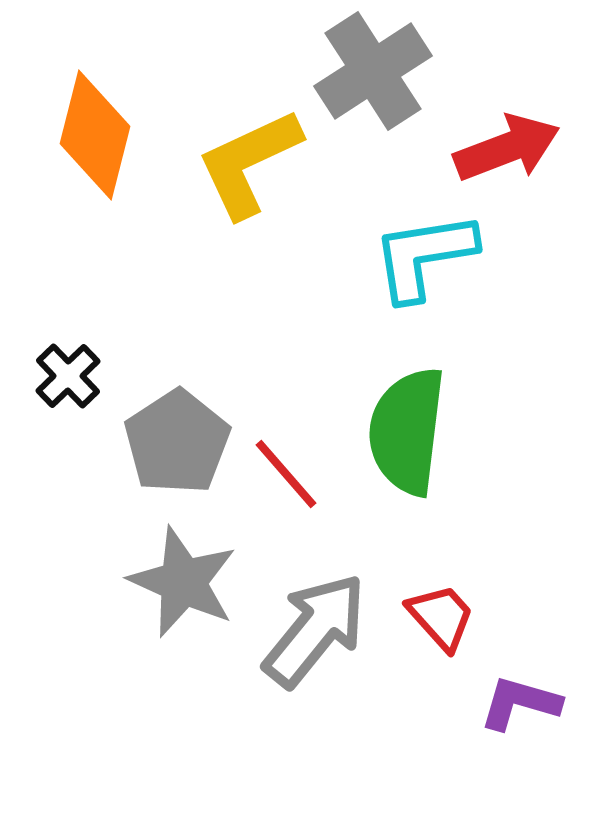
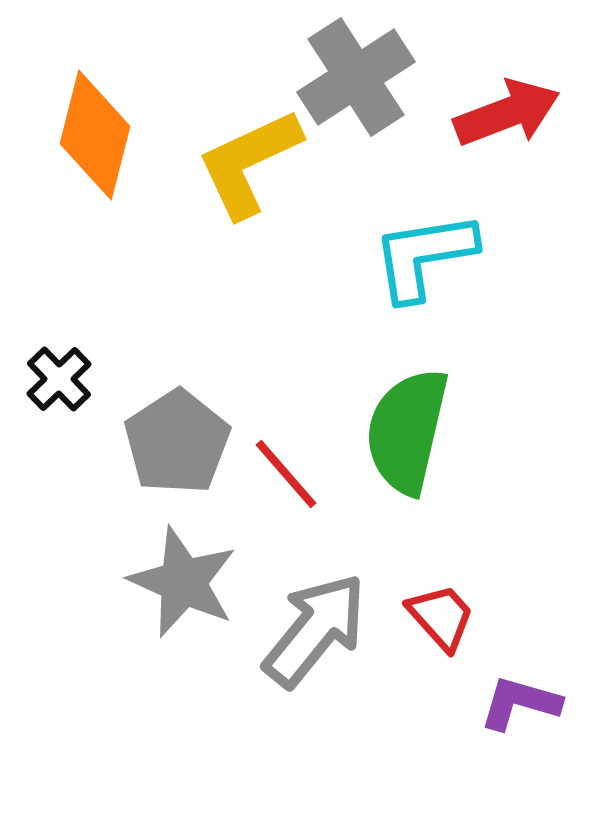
gray cross: moved 17 px left, 6 px down
red arrow: moved 35 px up
black cross: moved 9 px left, 3 px down
green semicircle: rotated 6 degrees clockwise
